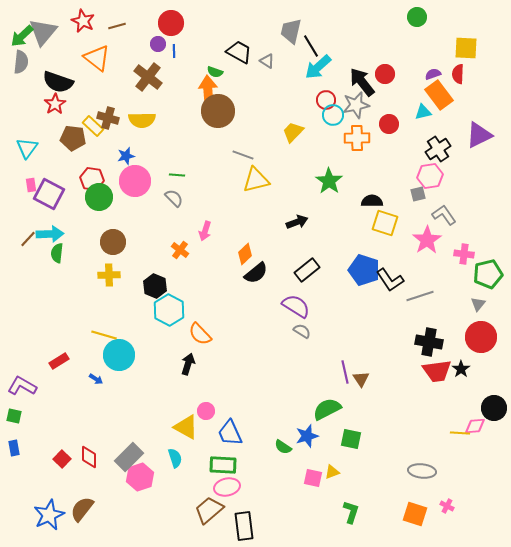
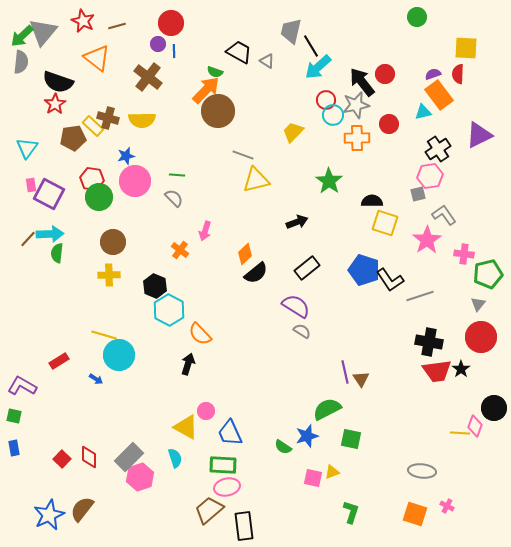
orange arrow at (208, 91): moved 2 px left, 1 px up; rotated 48 degrees clockwise
brown pentagon at (73, 138): rotated 15 degrees counterclockwise
black rectangle at (307, 270): moved 2 px up
pink diamond at (475, 426): rotated 65 degrees counterclockwise
